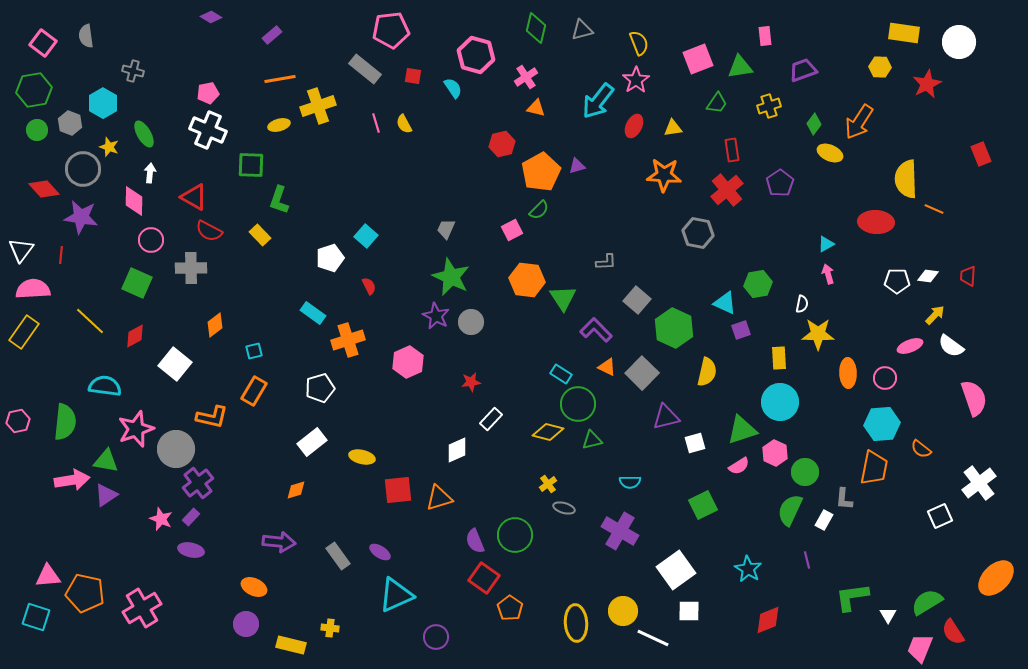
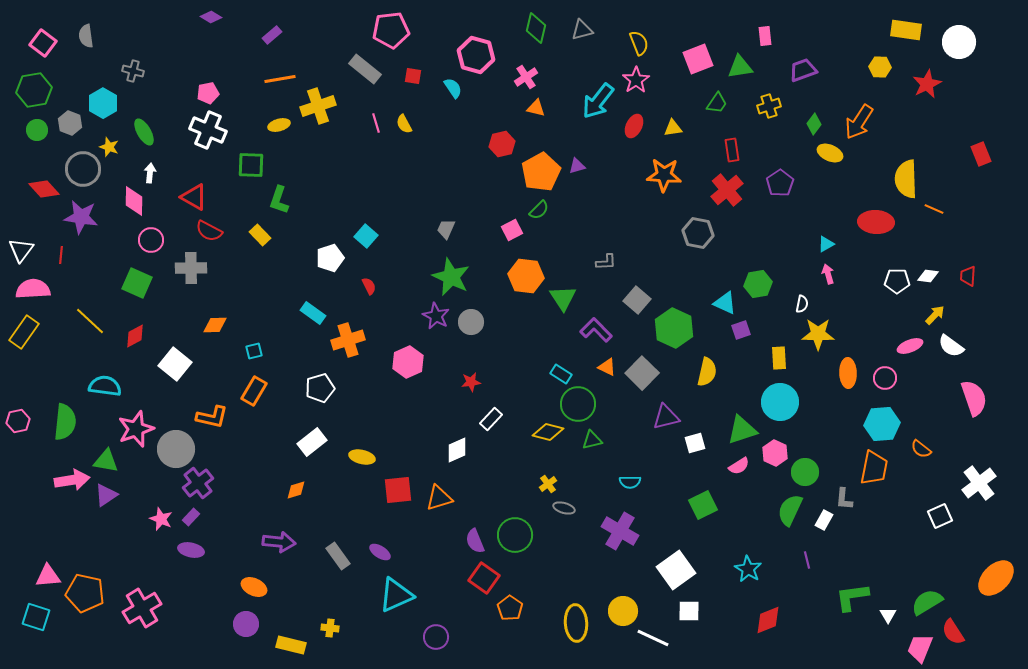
yellow rectangle at (904, 33): moved 2 px right, 3 px up
green ellipse at (144, 134): moved 2 px up
orange hexagon at (527, 280): moved 1 px left, 4 px up
orange diamond at (215, 325): rotated 35 degrees clockwise
